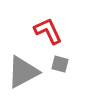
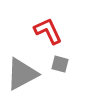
gray triangle: moved 1 px left, 2 px down
